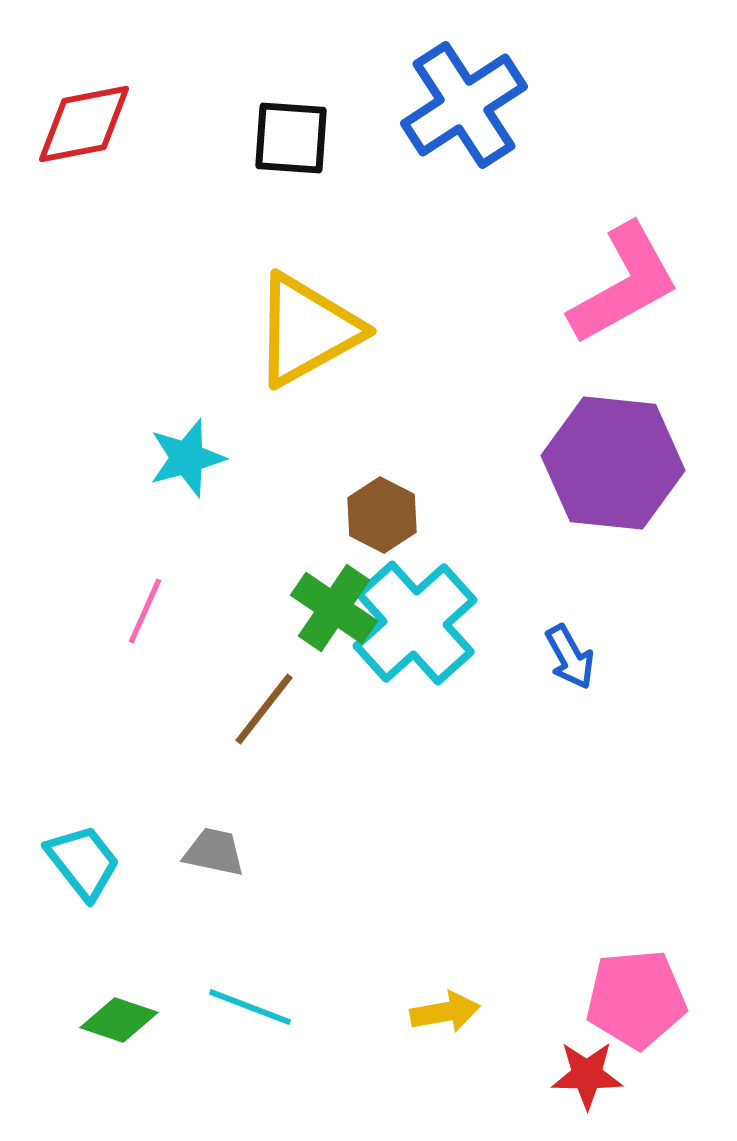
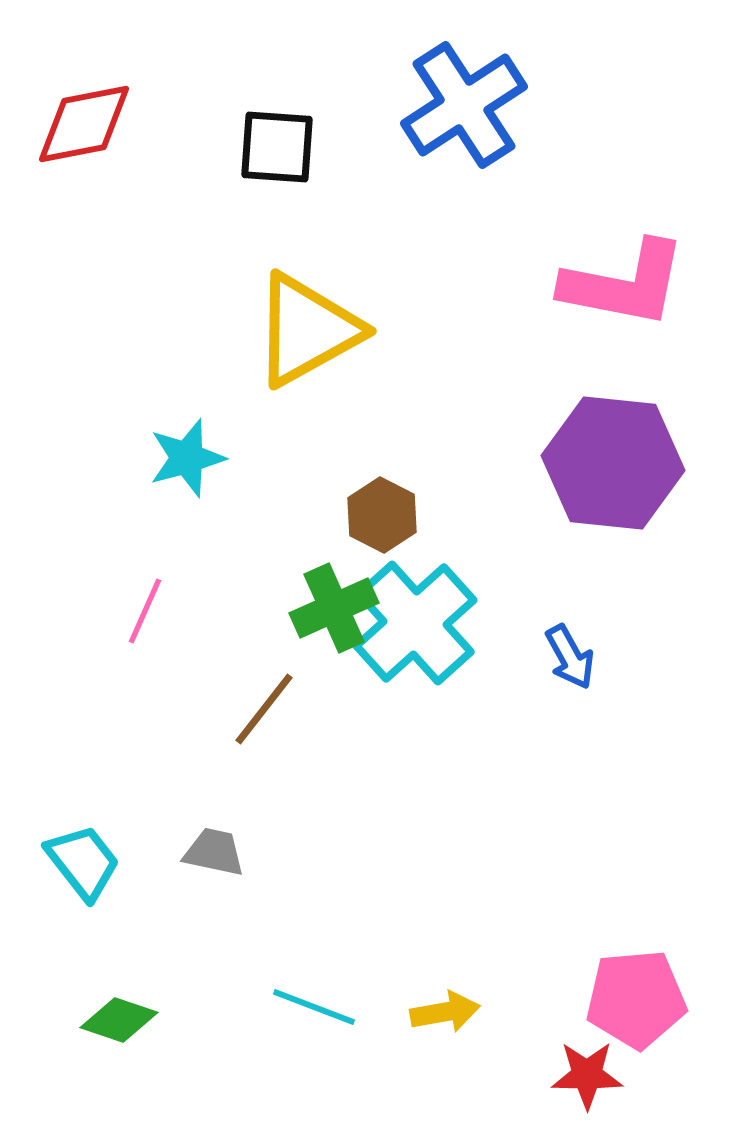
black square: moved 14 px left, 9 px down
pink L-shape: rotated 40 degrees clockwise
green cross: rotated 32 degrees clockwise
cyan line: moved 64 px right
